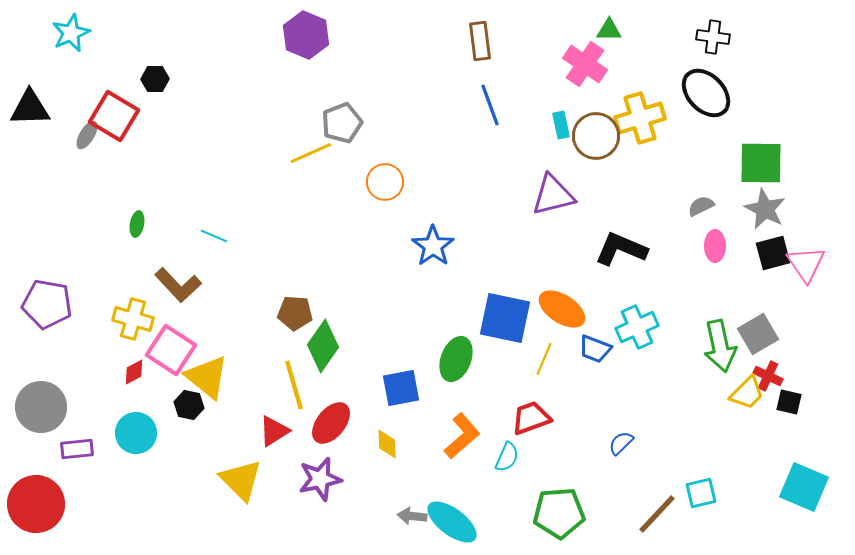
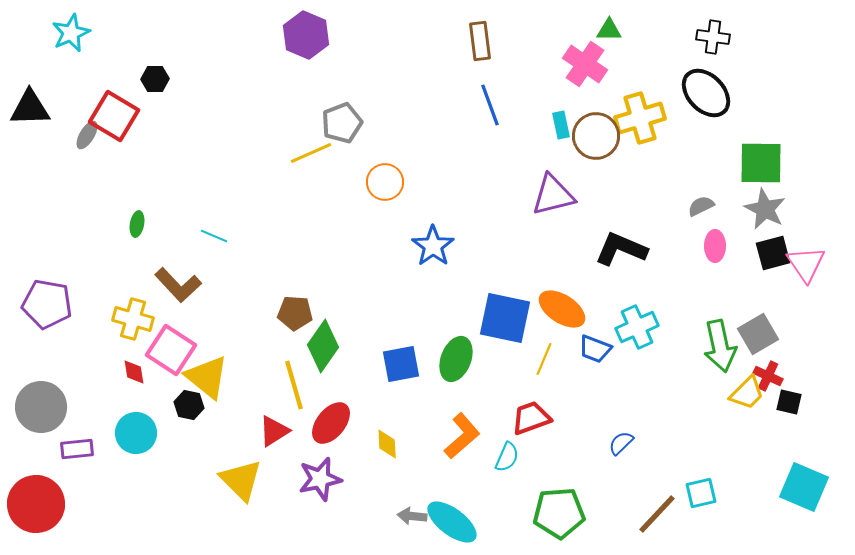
red diamond at (134, 372): rotated 72 degrees counterclockwise
blue square at (401, 388): moved 24 px up
